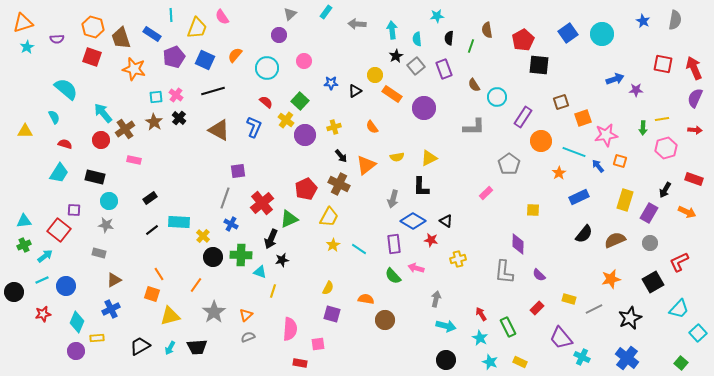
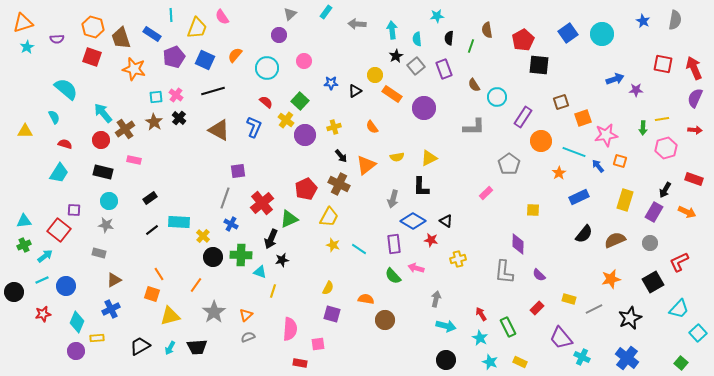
black rectangle at (95, 177): moved 8 px right, 5 px up
purple rectangle at (649, 213): moved 5 px right, 1 px up
yellow star at (333, 245): rotated 24 degrees counterclockwise
